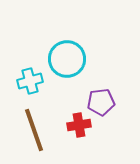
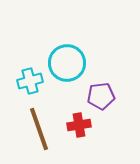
cyan circle: moved 4 px down
purple pentagon: moved 6 px up
brown line: moved 5 px right, 1 px up
